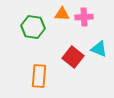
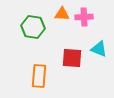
red square: moved 1 px left, 1 px down; rotated 35 degrees counterclockwise
